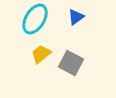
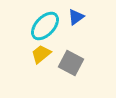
cyan ellipse: moved 10 px right, 7 px down; rotated 12 degrees clockwise
